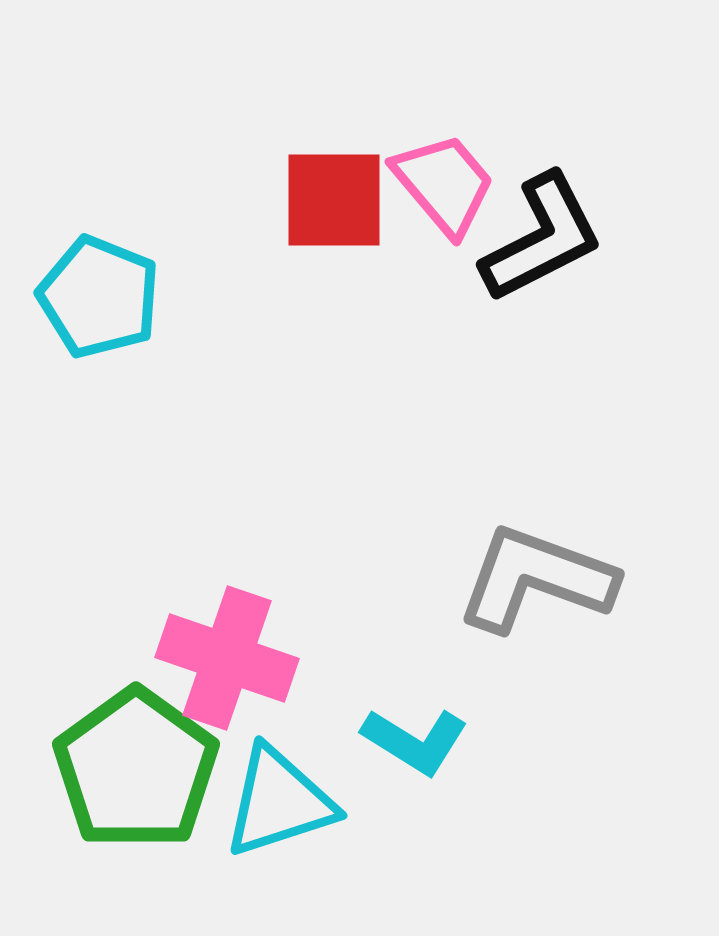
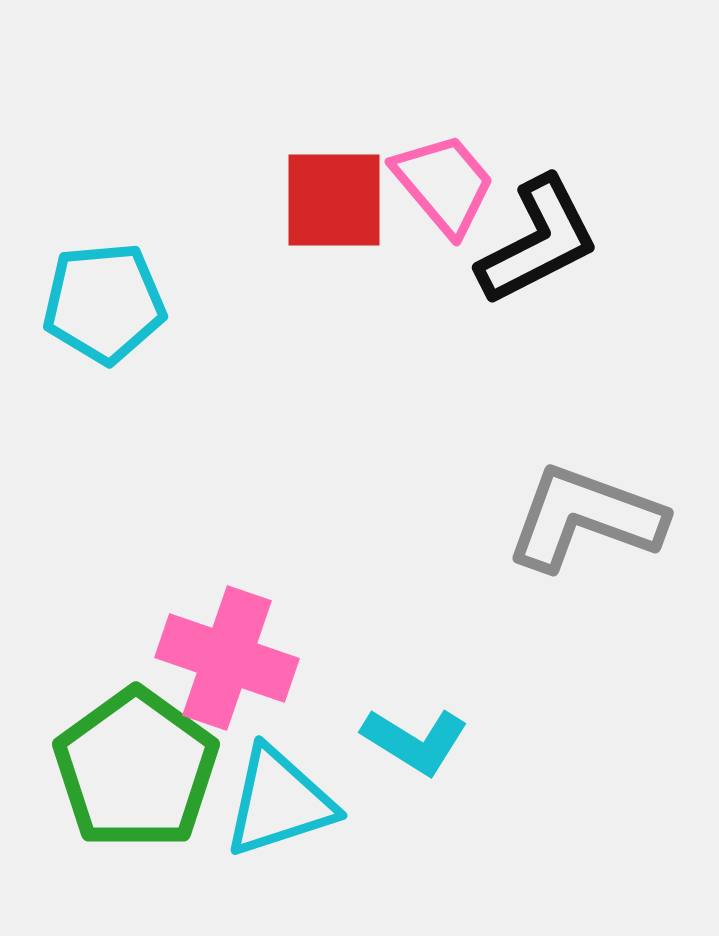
black L-shape: moved 4 px left, 3 px down
cyan pentagon: moved 5 px right, 6 px down; rotated 27 degrees counterclockwise
gray L-shape: moved 49 px right, 61 px up
